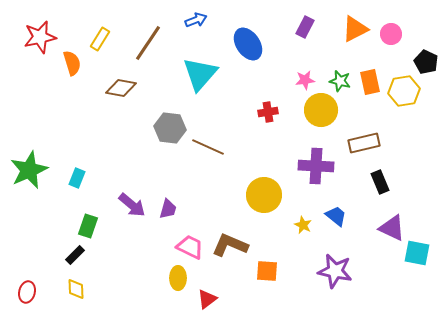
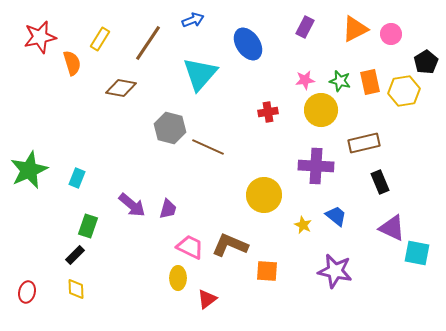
blue arrow at (196, 20): moved 3 px left
black pentagon at (426, 62): rotated 15 degrees clockwise
gray hexagon at (170, 128): rotated 8 degrees clockwise
